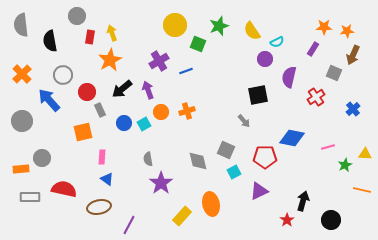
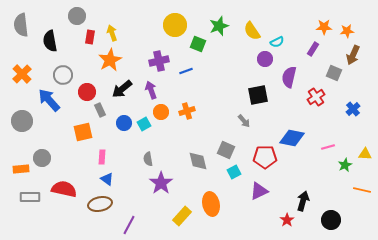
purple cross at (159, 61): rotated 18 degrees clockwise
purple arrow at (148, 90): moved 3 px right
brown ellipse at (99, 207): moved 1 px right, 3 px up
